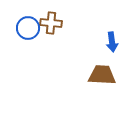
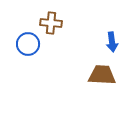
blue circle: moved 16 px down
